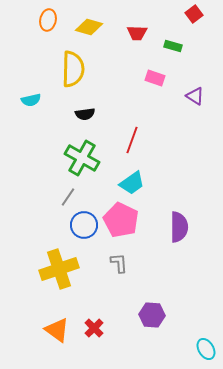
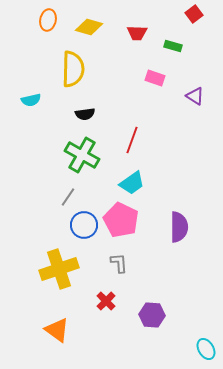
green cross: moved 3 px up
red cross: moved 12 px right, 27 px up
